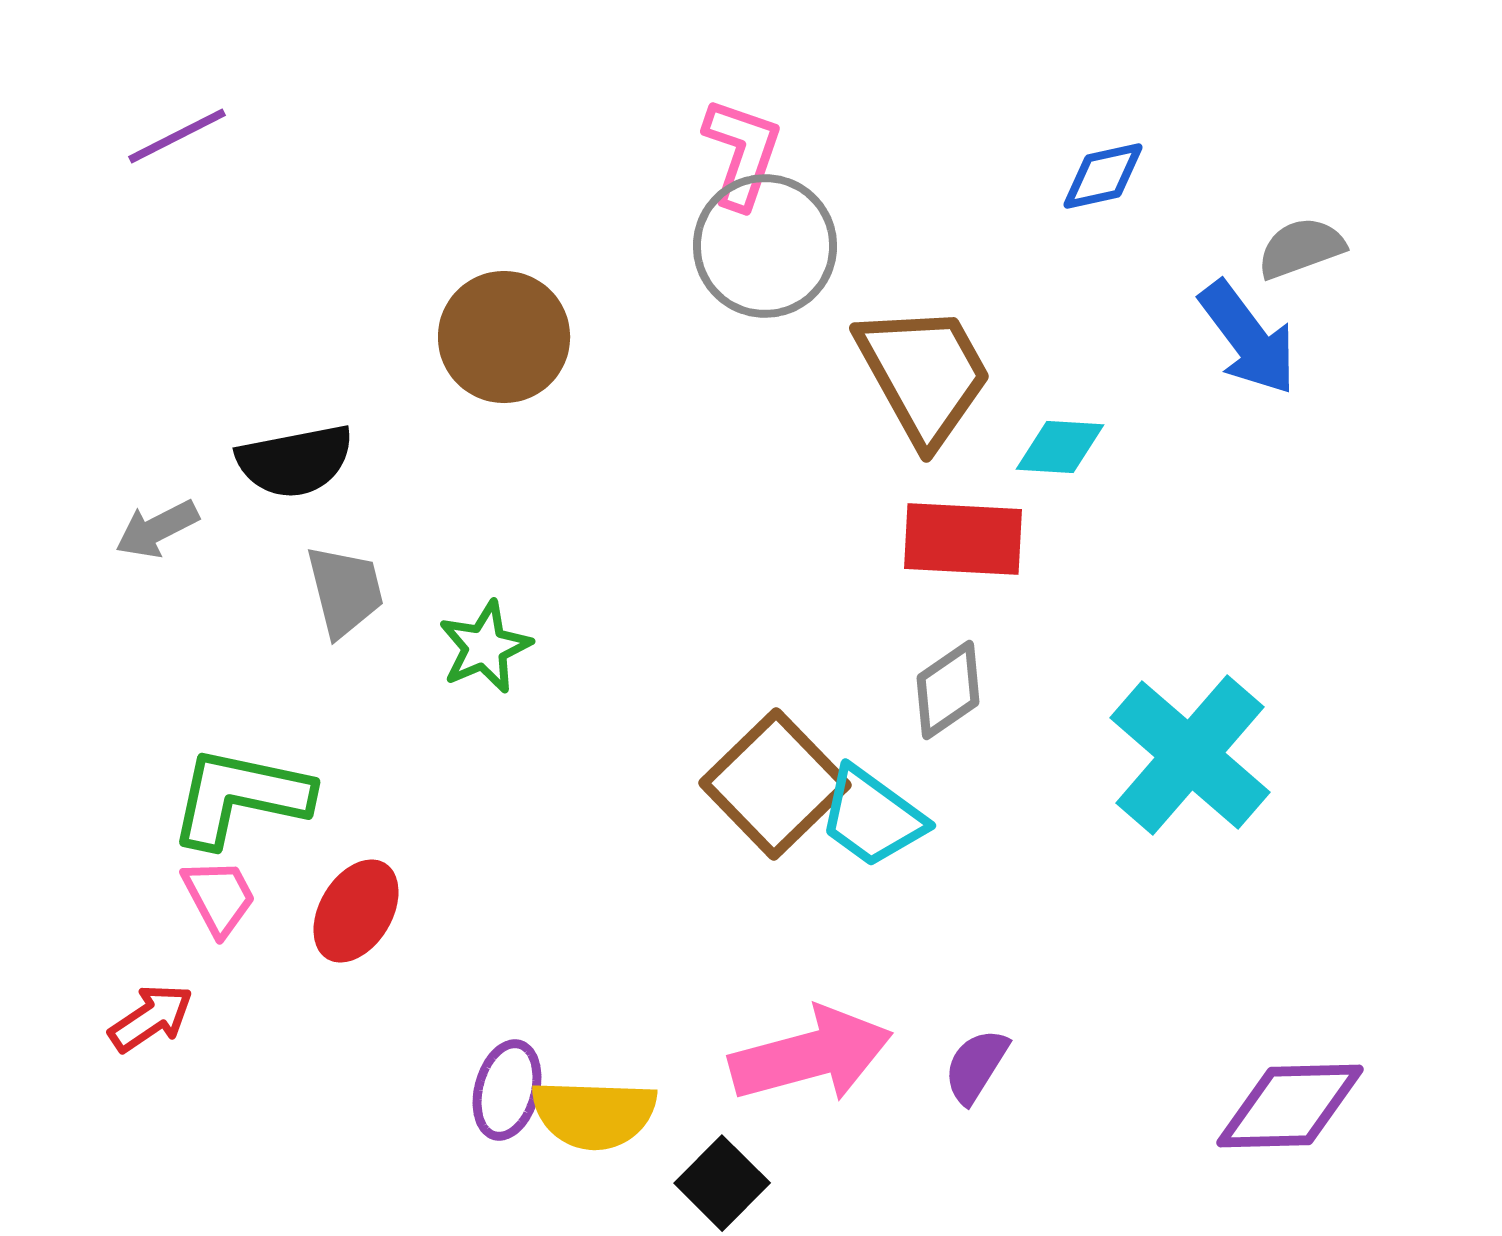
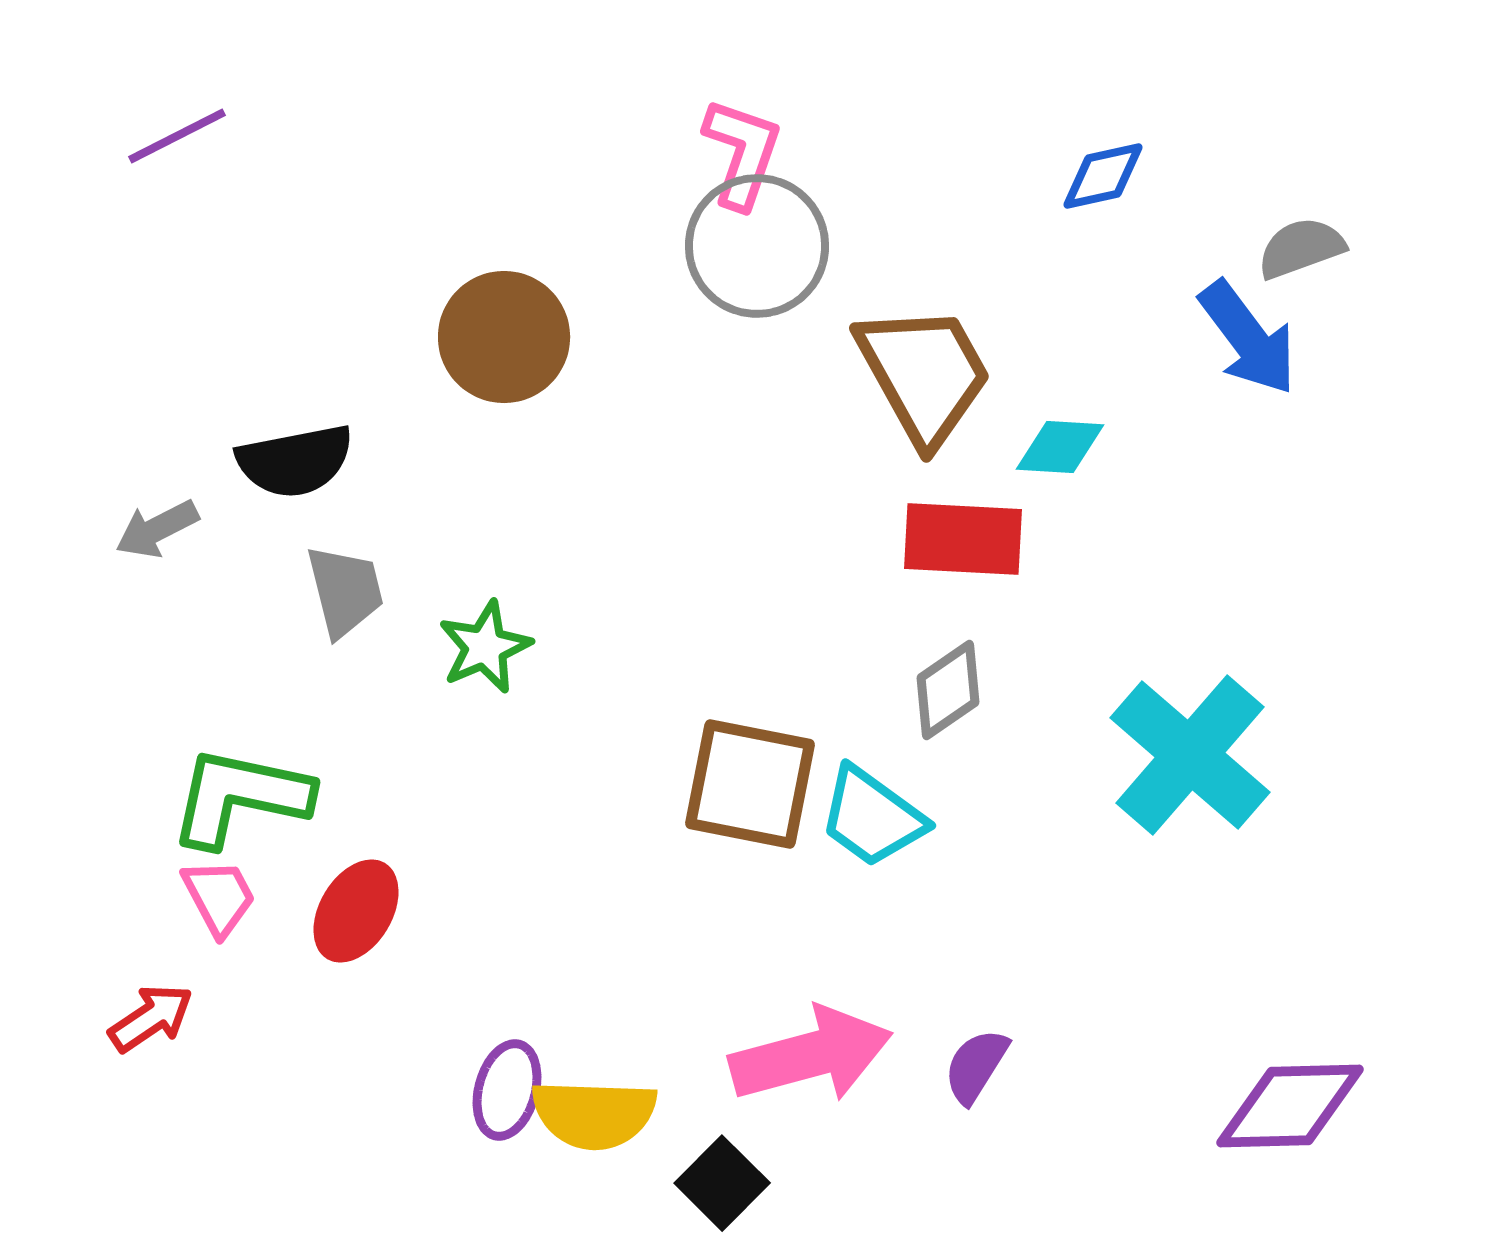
gray circle: moved 8 px left
brown square: moved 25 px left; rotated 35 degrees counterclockwise
